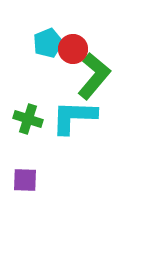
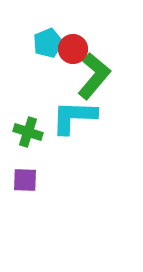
green cross: moved 13 px down
